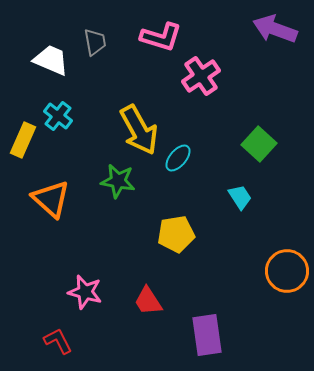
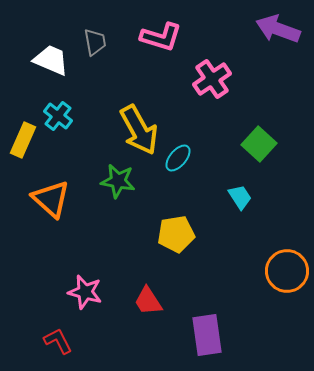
purple arrow: moved 3 px right
pink cross: moved 11 px right, 3 px down
